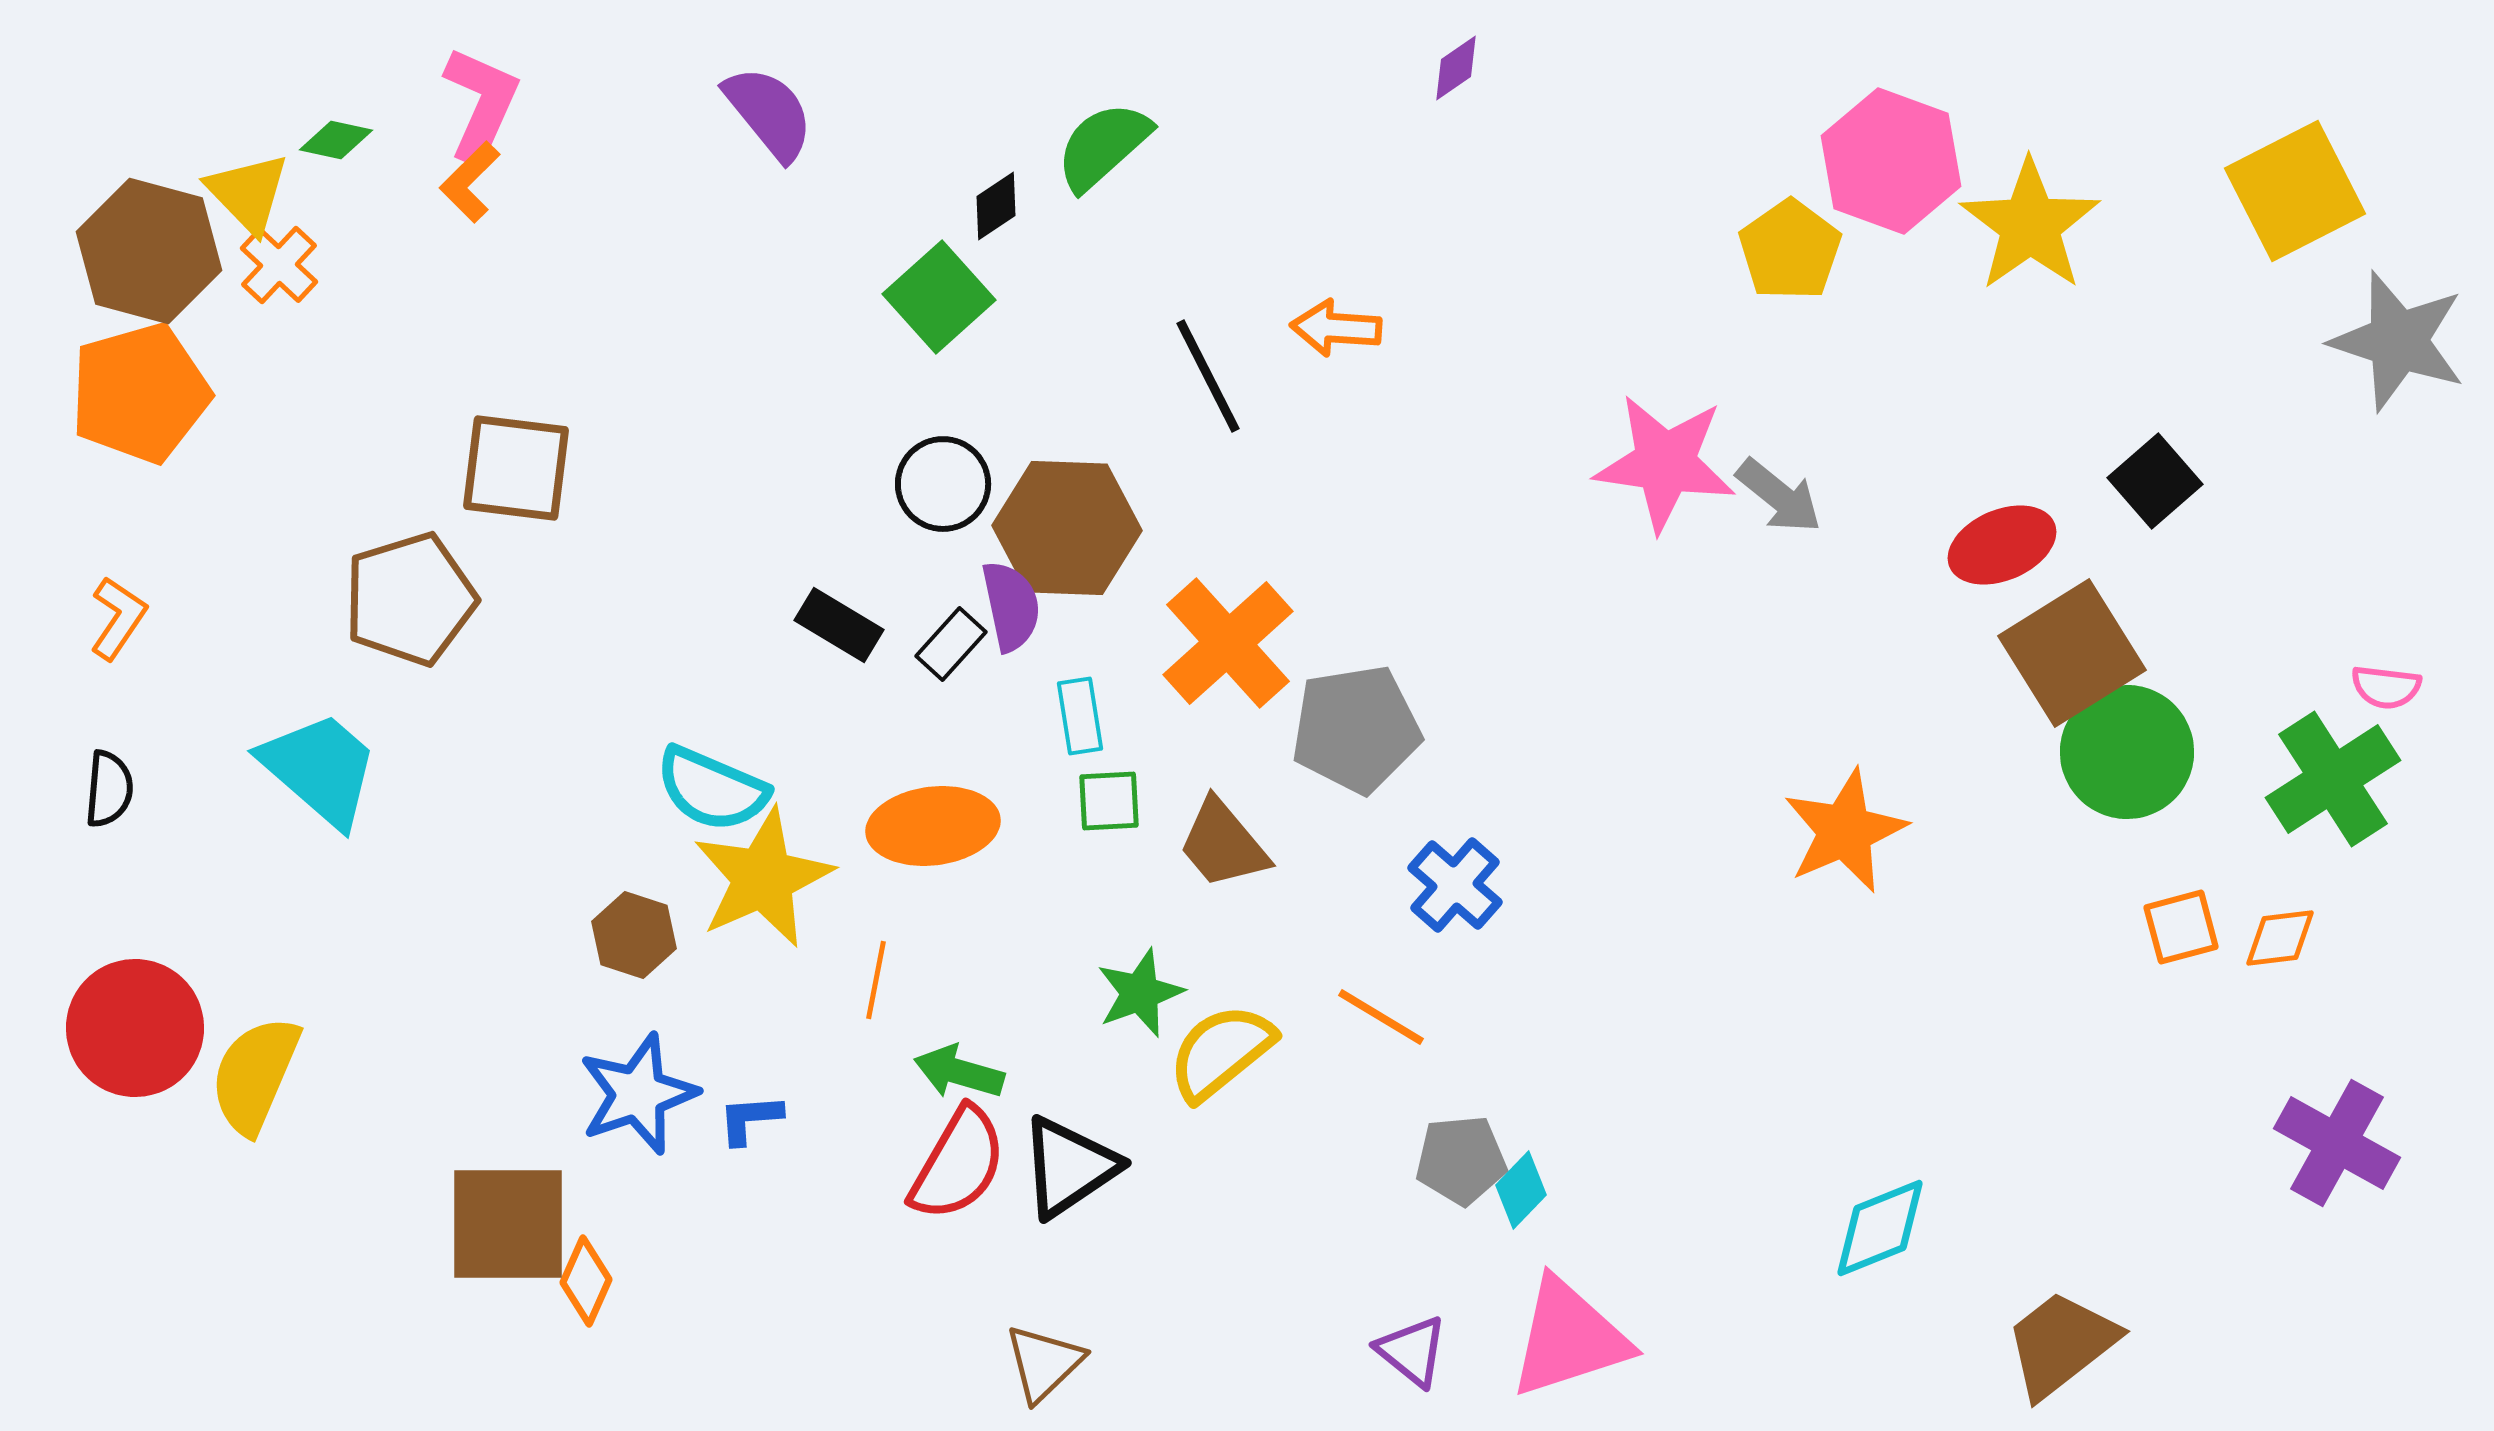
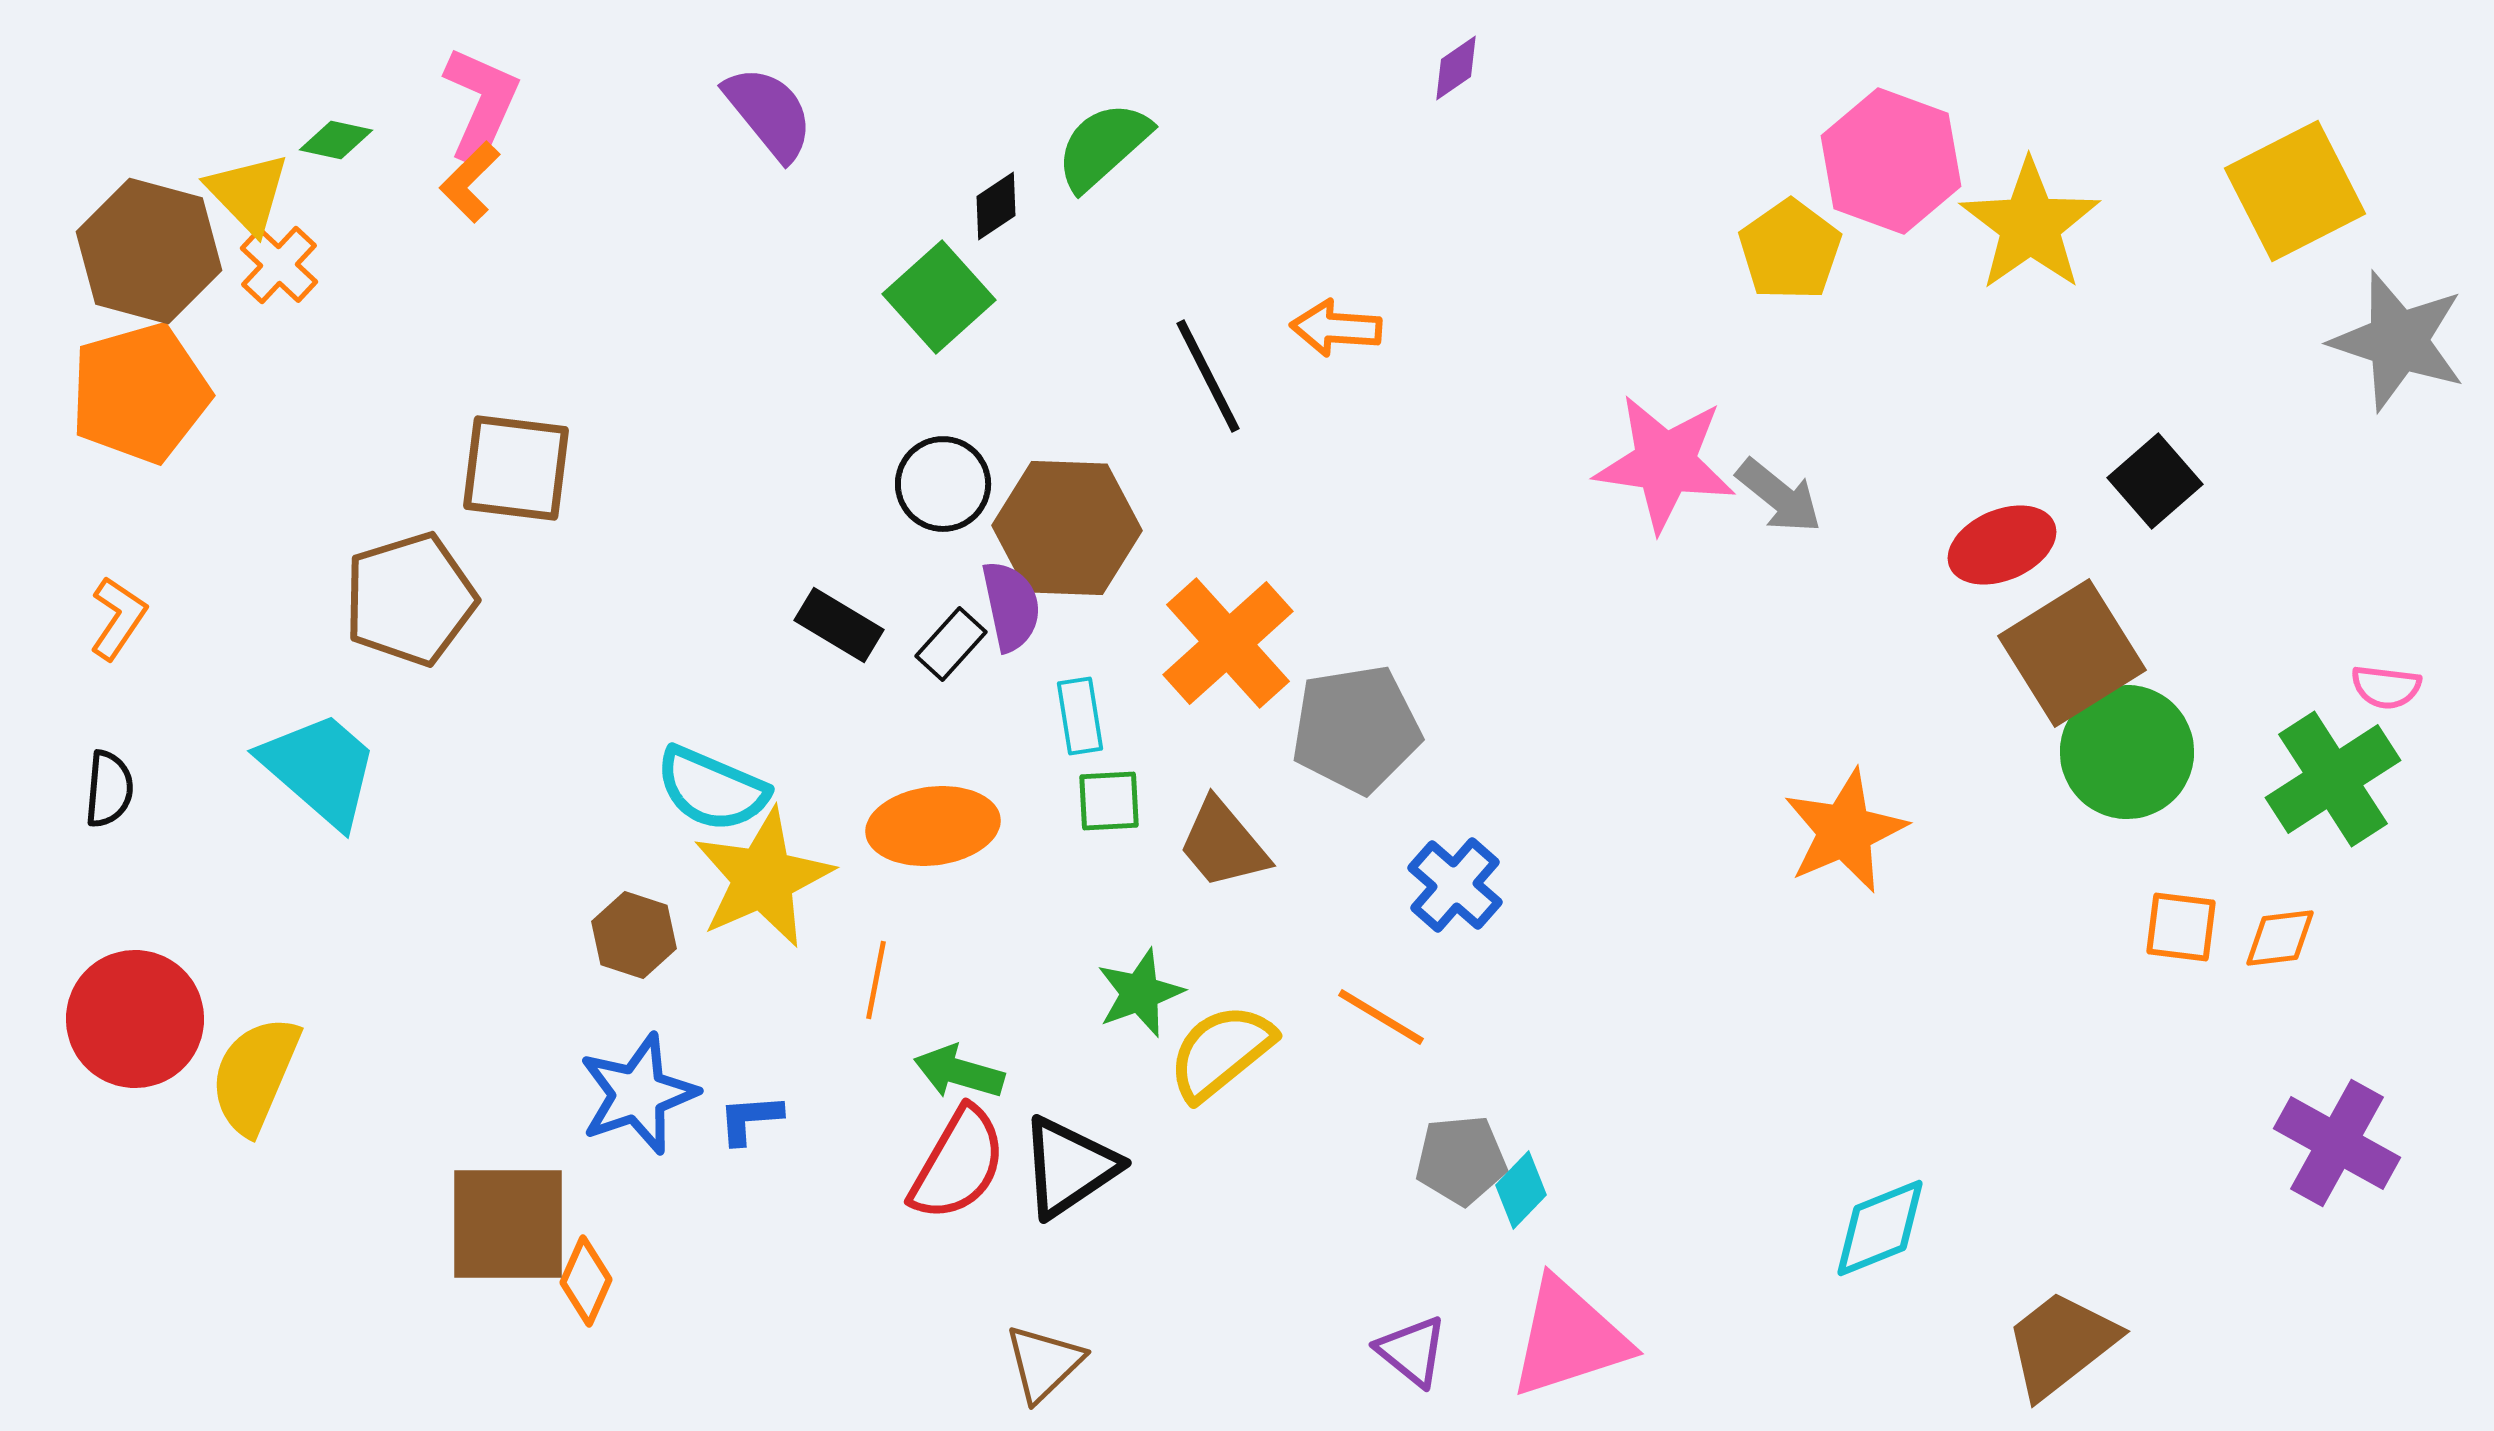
orange square at (2181, 927): rotated 22 degrees clockwise
red circle at (135, 1028): moved 9 px up
